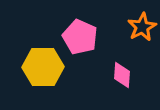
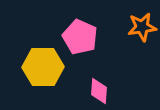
orange star: rotated 20 degrees clockwise
pink diamond: moved 23 px left, 16 px down
